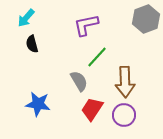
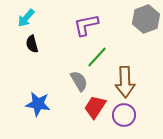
red trapezoid: moved 3 px right, 2 px up
